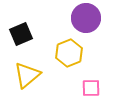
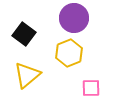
purple circle: moved 12 px left
black square: moved 3 px right; rotated 30 degrees counterclockwise
